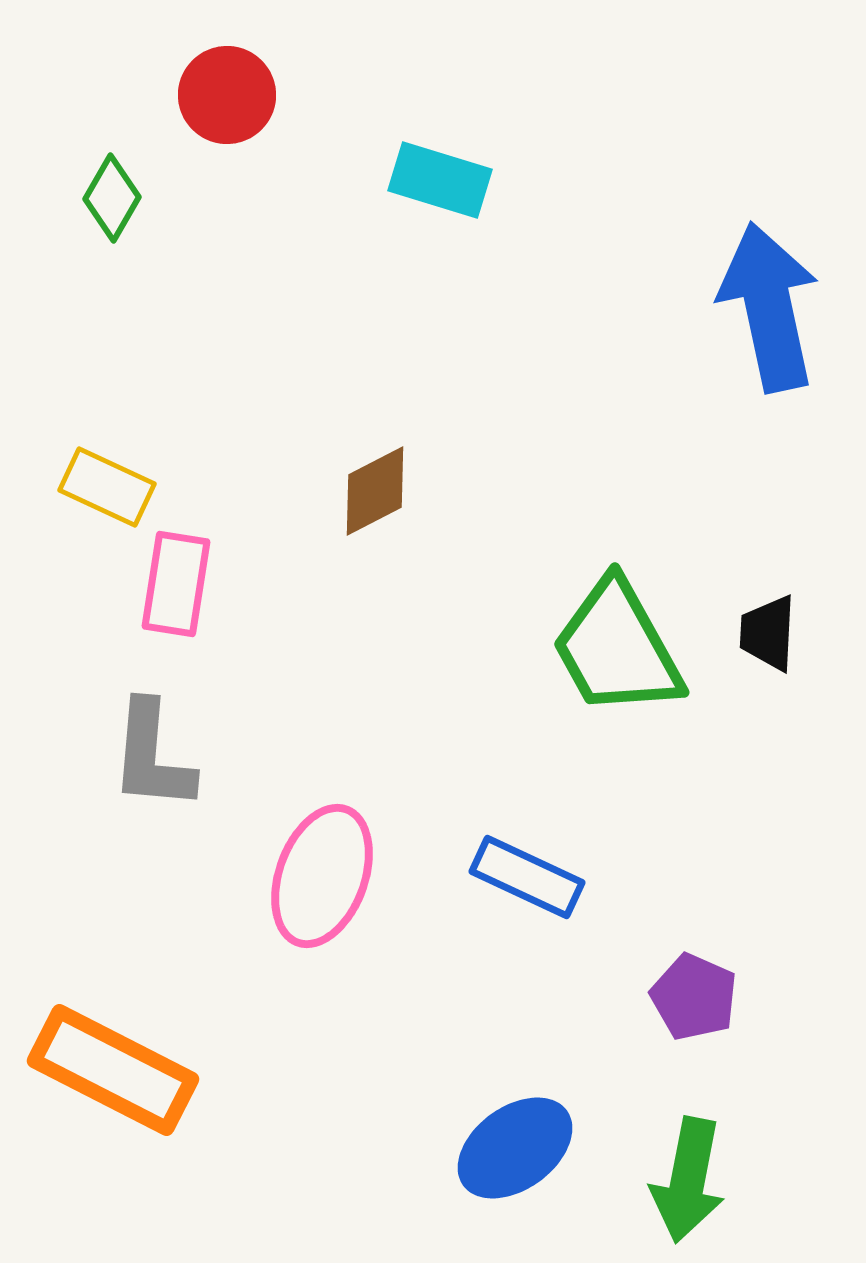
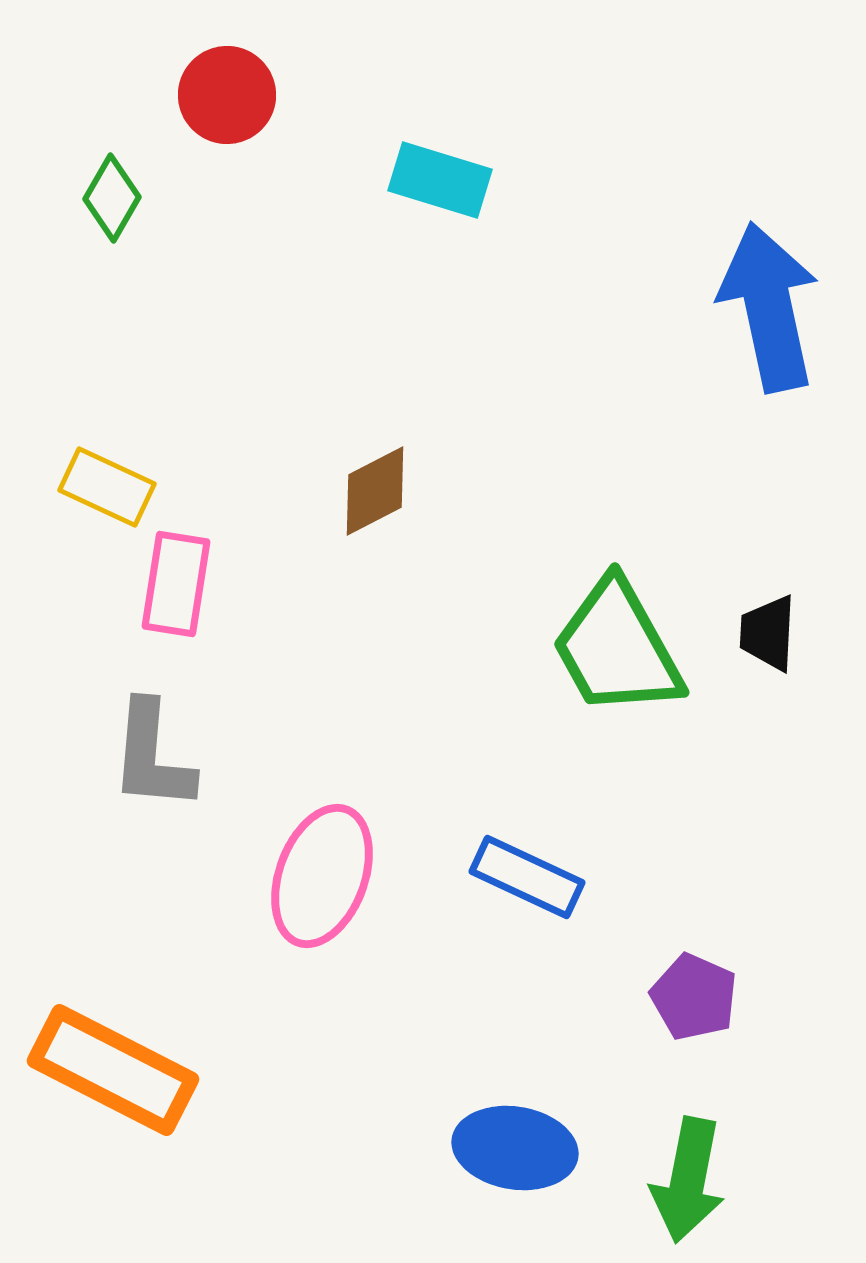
blue ellipse: rotated 45 degrees clockwise
